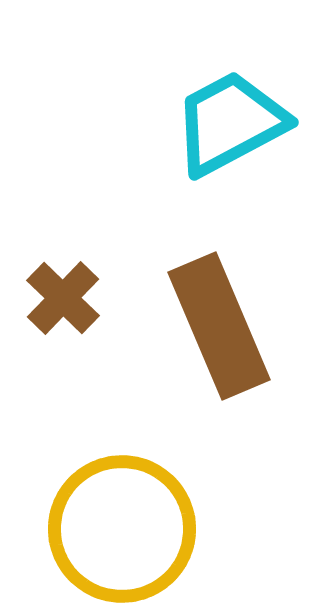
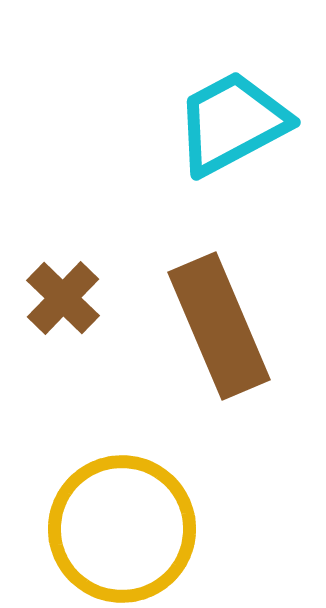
cyan trapezoid: moved 2 px right
